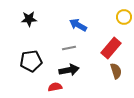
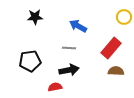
black star: moved 6 px right, 2 px up
blue arrow: moved 1 px down
gray line: rotated 16 degrees clockwise
black pentagon: moved 1 px left
brown semicircle: rotated 70 degrees counterclockwise
